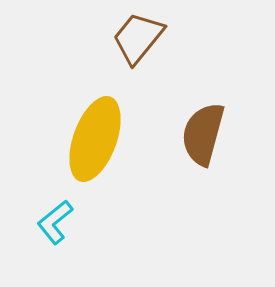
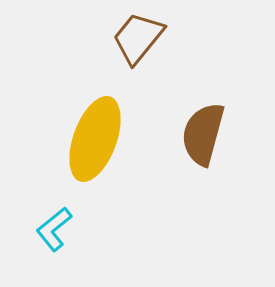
cyan L-shape: moved 1 px left, 7 px down
